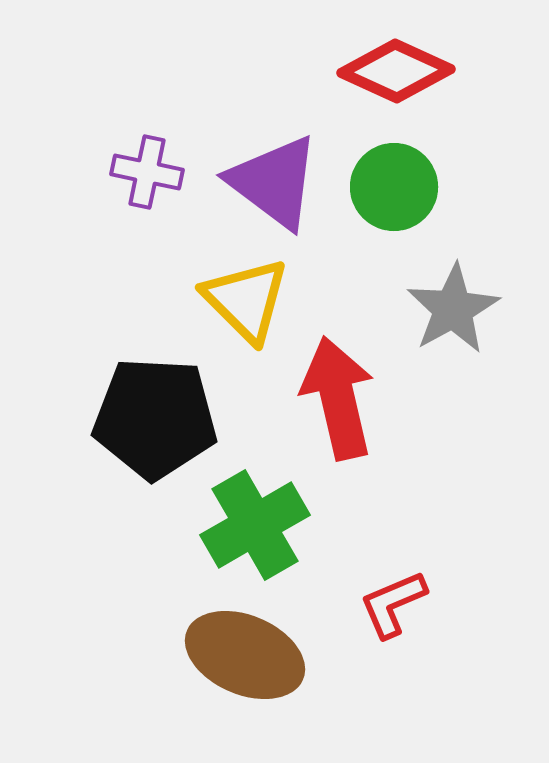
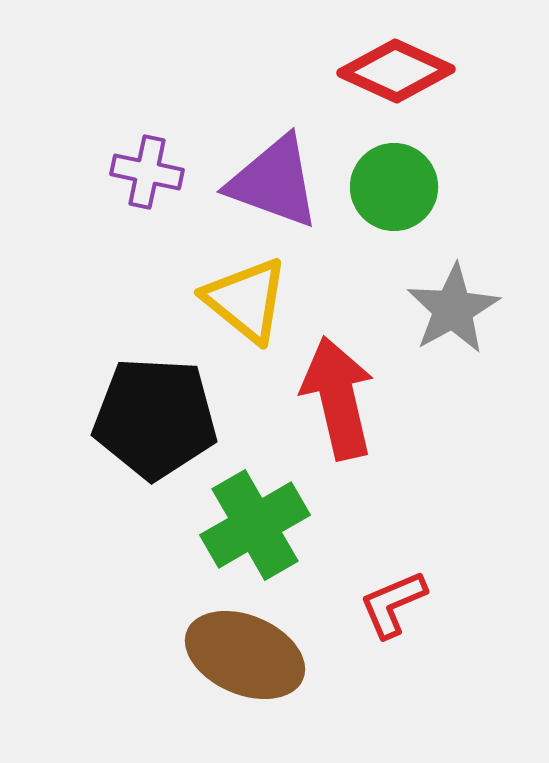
purple triangle: rotated 17 degrees counterclockwise
yellow triangle: rotated 6 degrees counterclockwise
